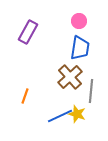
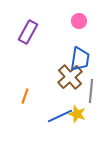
blue trapezoid: moved 11 px down
